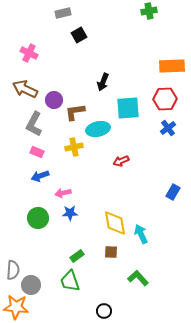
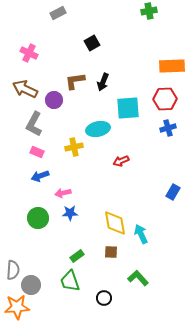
gray rectangle: moved 5 px left; rotated 14 degrees counterclockwise
black square: moved 13 px right, 8 px down
brown L-shape: moved 31 px up
blue cross: rotated 21 degrees clockwise
orange star: moved 1 px right; rotated 10 degrees counterclockwise
black circle: moved 13 px up
